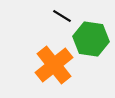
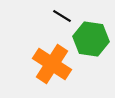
orange cross: moved 2 px left, 1 px up; rotated 18 degrees counterclockwise
